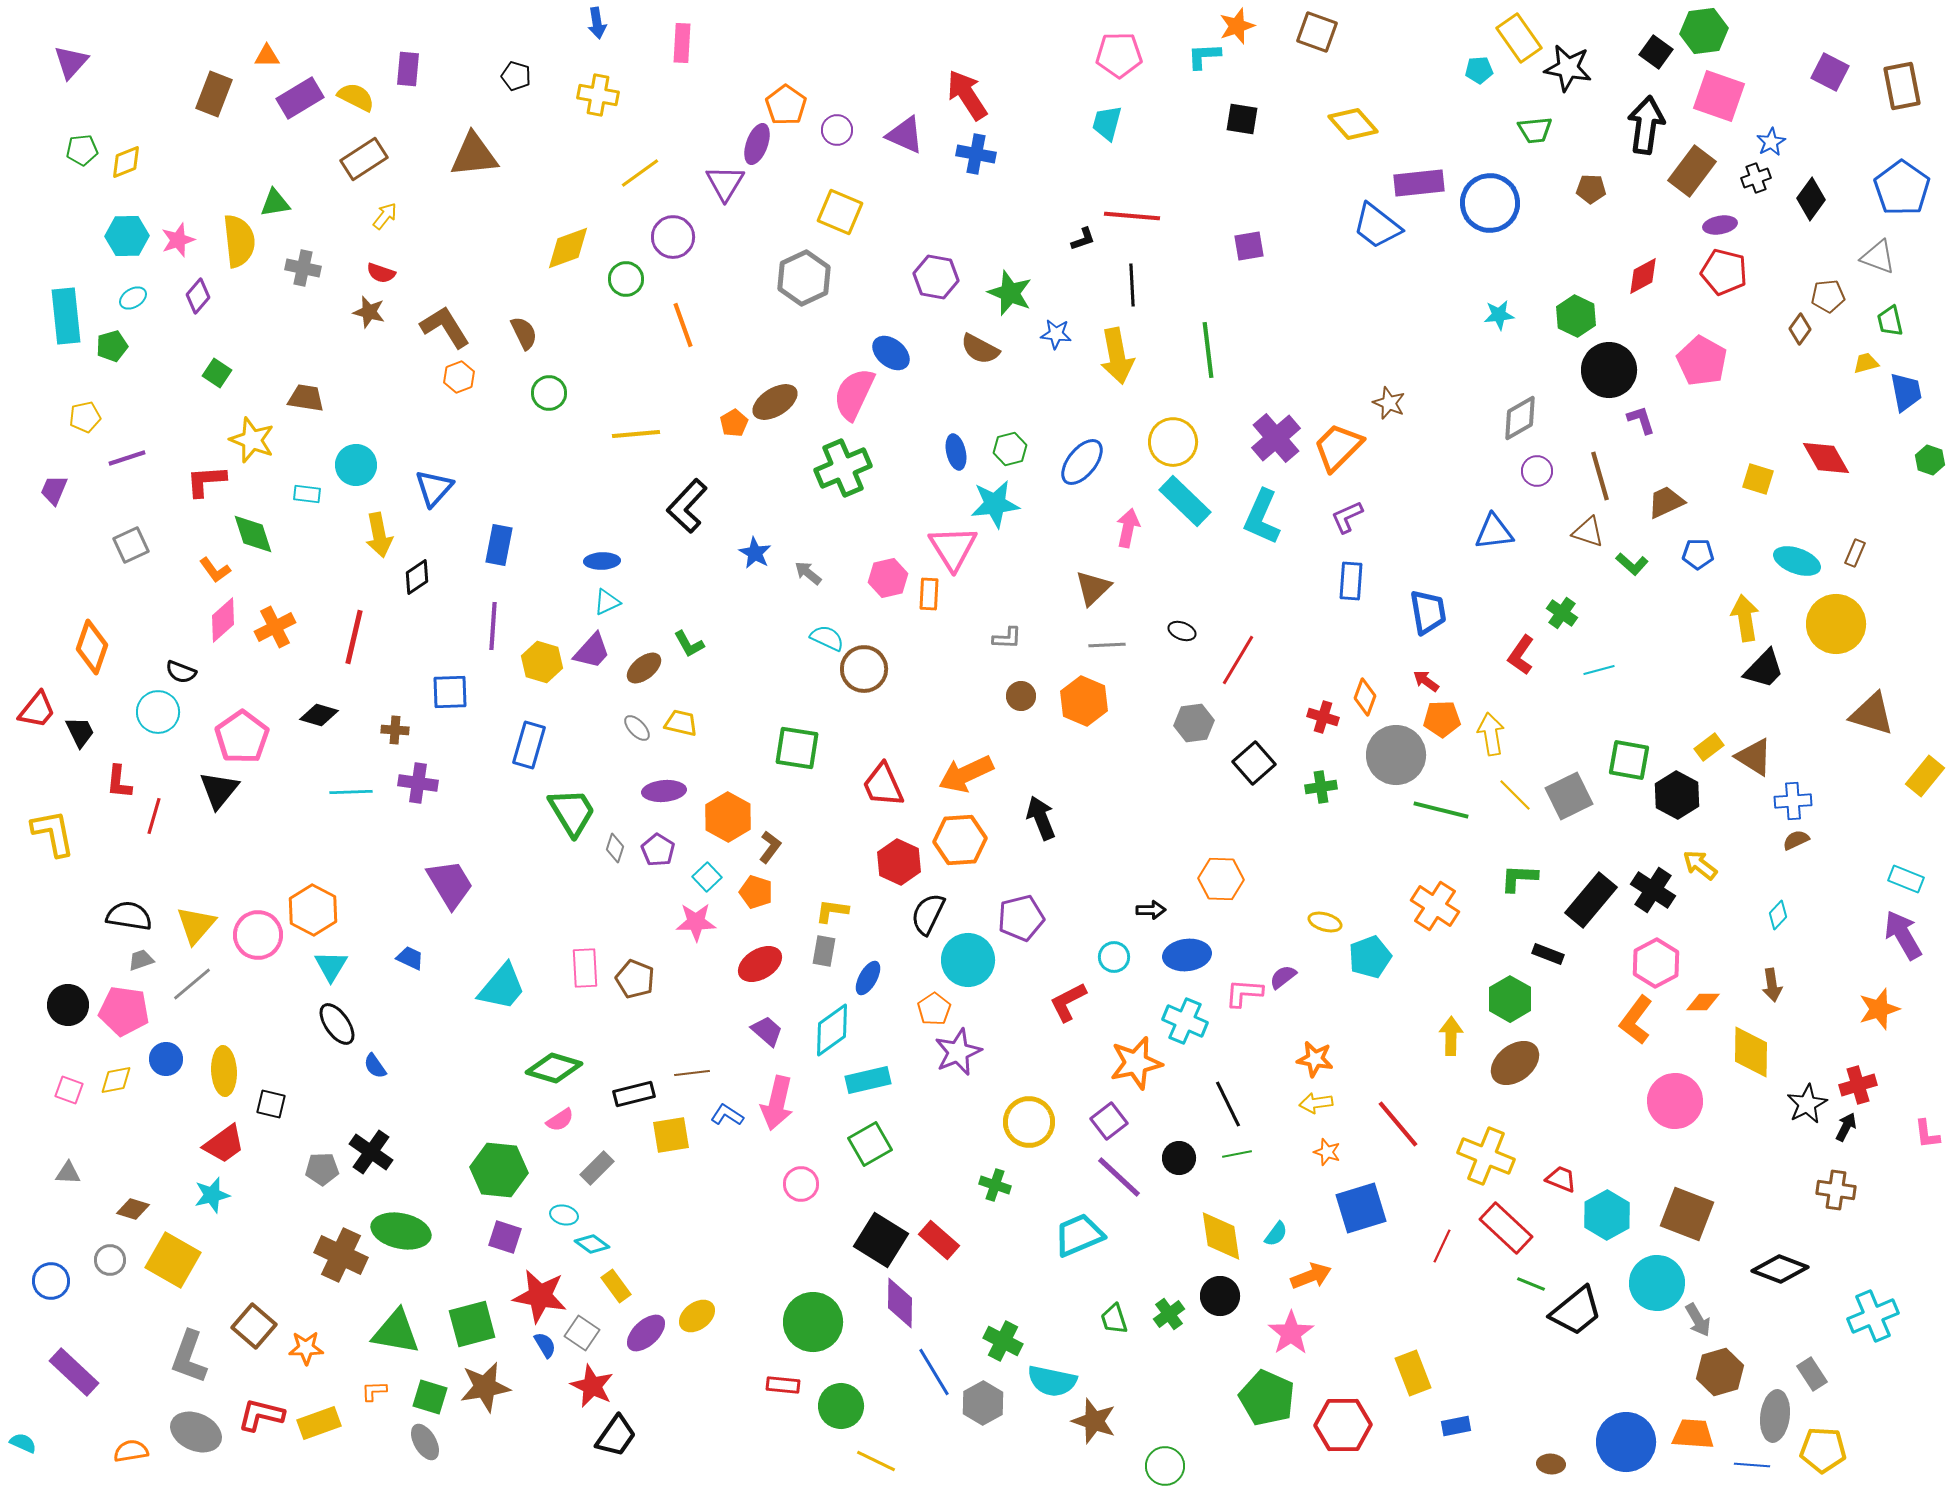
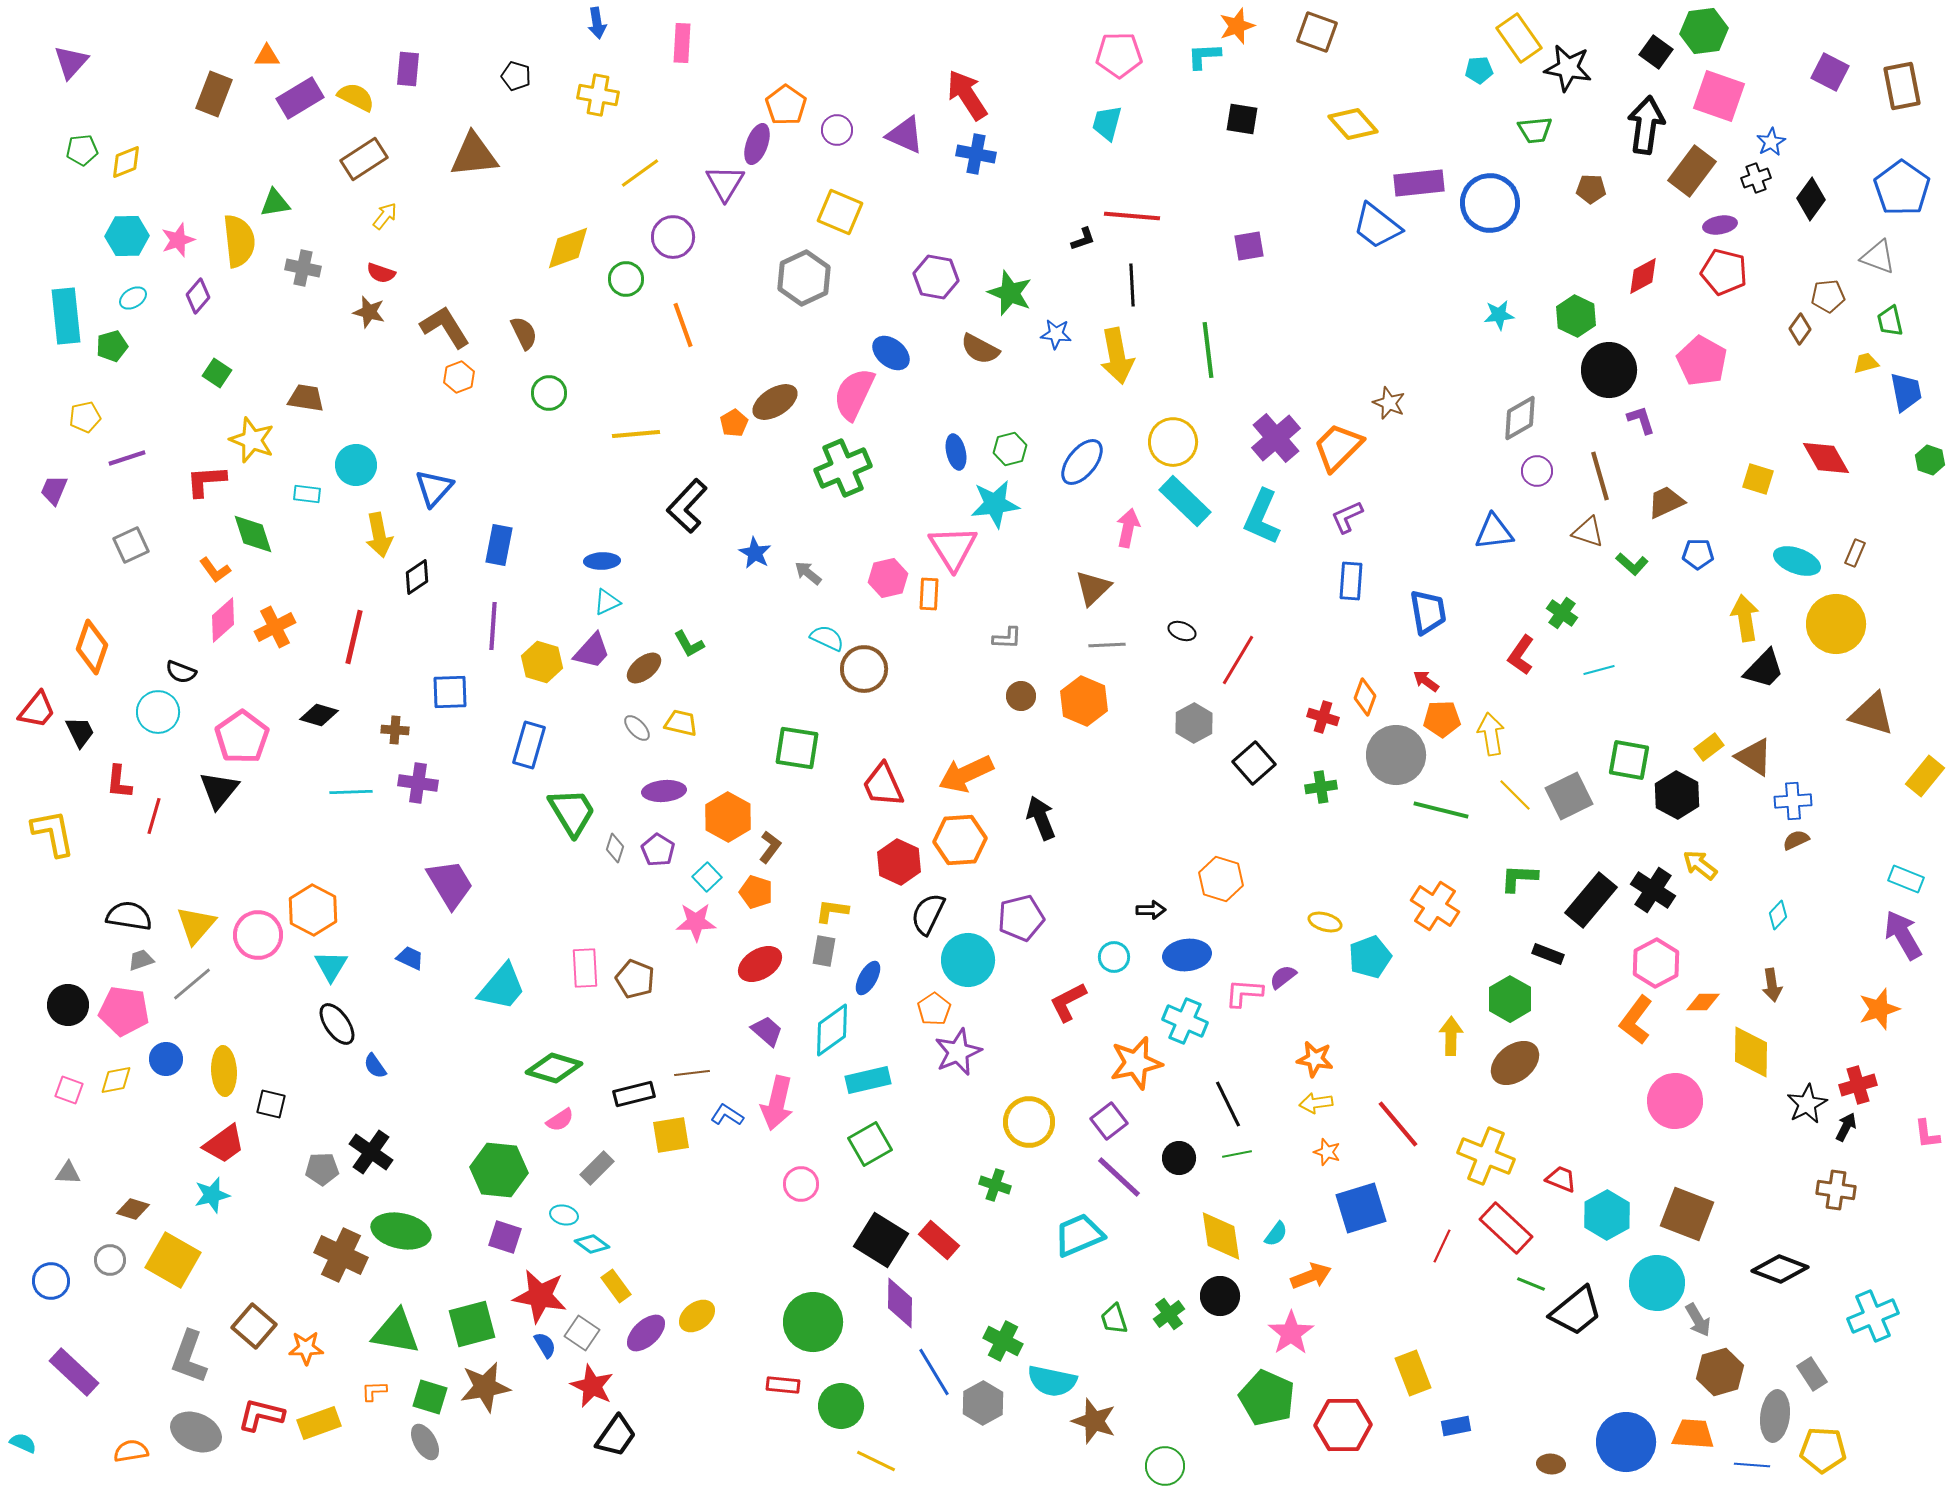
gray hexagon at (1194, 723): rotated 21 degrees counterclockwise
orange hexagon at (1221, 879): rotated 15 degrees clockwise
